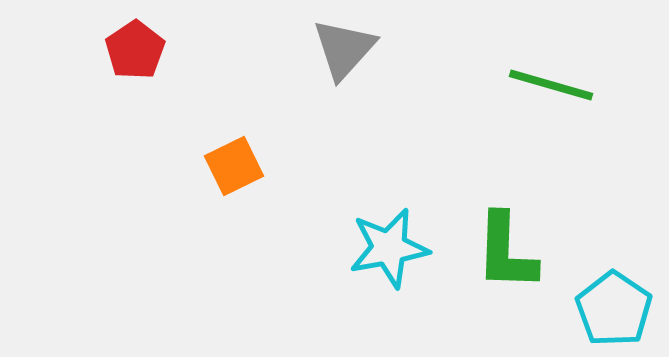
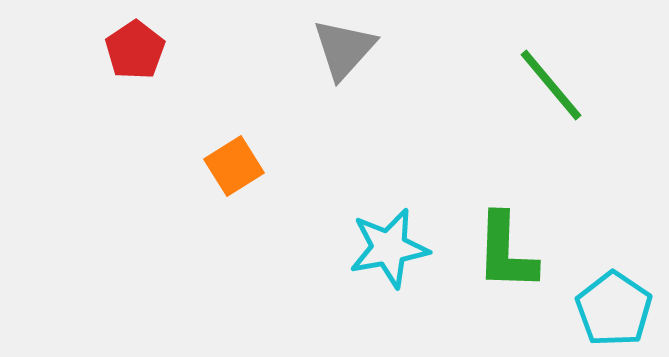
green line: rotated 34 degrees clockwise
orange square: rotated 6 degrees counterclockwise
